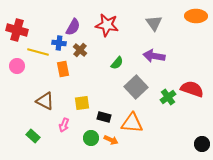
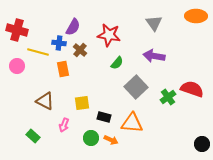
red star: moved 2 px right, 10 px down
